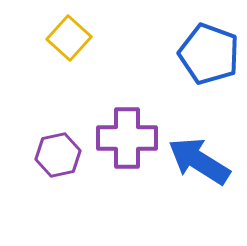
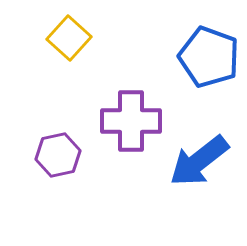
blue pentagon: moved 3 px down
purple cross: moved 4 px right, 17 px up
blue arrow: rotated 70 degrees counterclockwise
